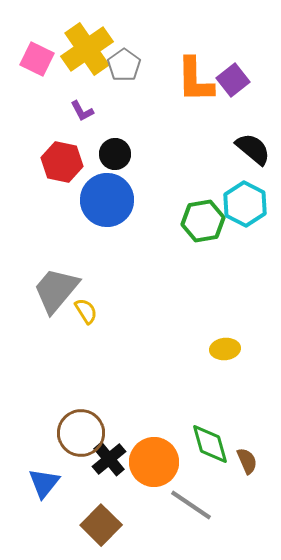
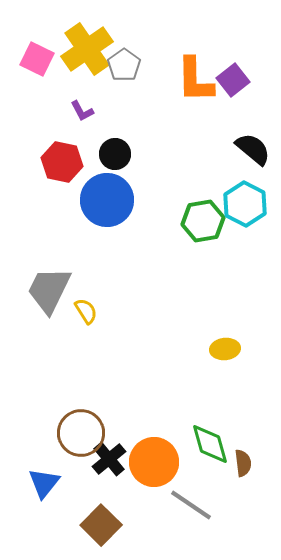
gray trapezoid: moved 7 px left; rotated 14 degrees counterclockwise
brown semicircle: moved 4 px left, 2 px down; rotated 16 degrees clockwise
